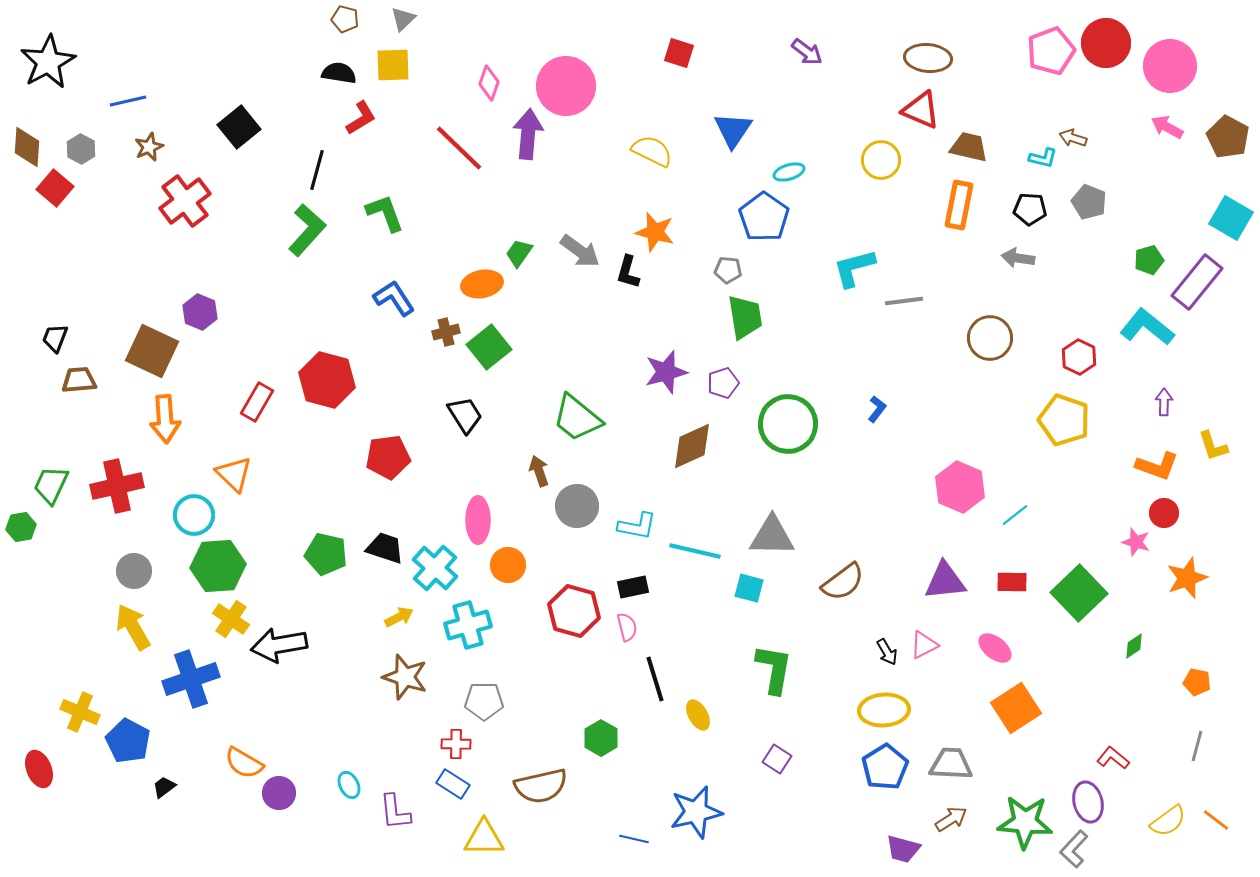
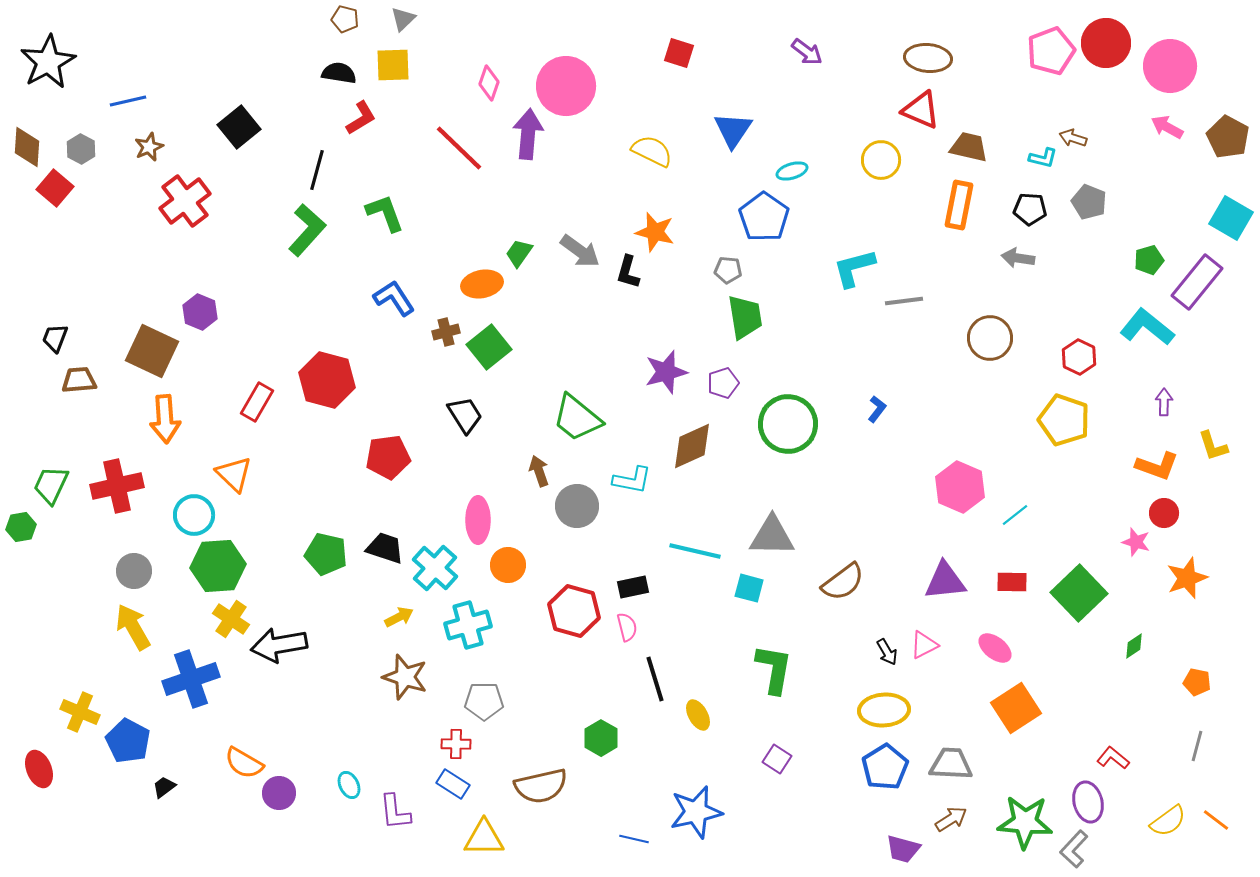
cyan ellipse at (789, 172): moved 3 px right, 1 px up
cyan L-shape at (637, 526): moved 5 px left, 46 px up
